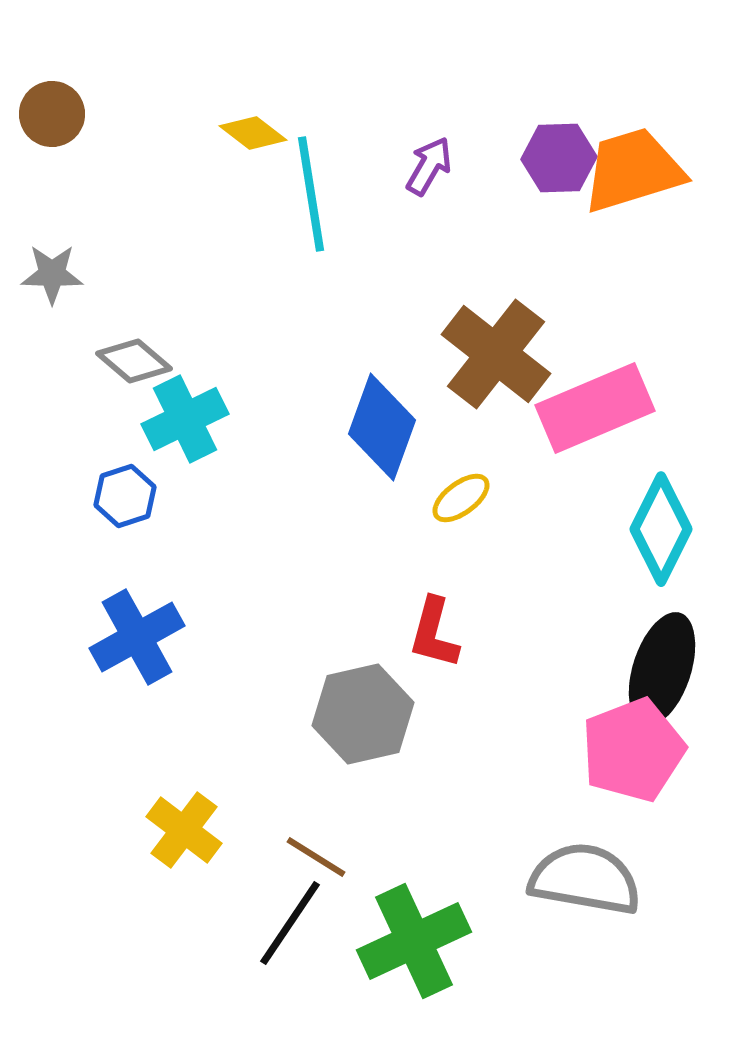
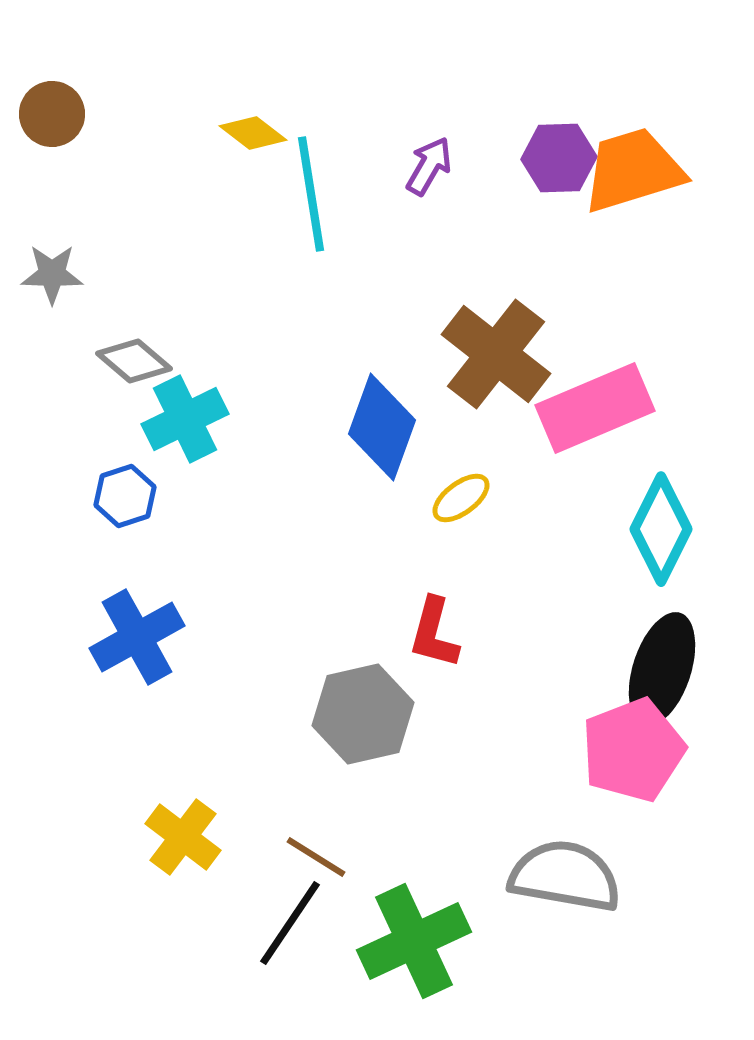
yellow cross: moved 1 px left, 7 px down
gray semicircle: moved 20 px left, 3 px up
